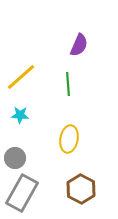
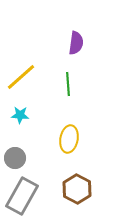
purple semicircle: moved 3 px left, 2 px up; rotated 15 degrees counterclockwise
brown hexagon: moved 4 px left
gray rectangle: moved 3 px down
